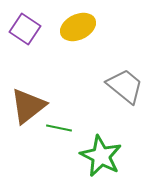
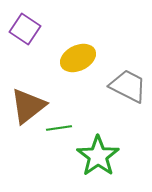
yellow ellipse: moved 31 px down
gray trapezoid: moved 3 px right; rotated 12 degrees counterclockwise
green line: rotated 20 degrees counterclockwise
green star: moved 3 px left; rotated 9 degrees clockwise
